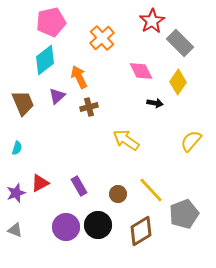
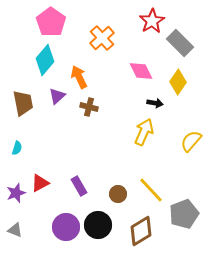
pink pentagon: rotated 24 degrees counterclockwise
cyan diamond: rotated 12 degrees counterclockwise
brown trapezoid: rotated 12 degrees clockwise
brown cross: rotated 30 degrees clockwise
yellow arrow: moved 18 px right, 8 px up; rotated 80 degrees clockwise
